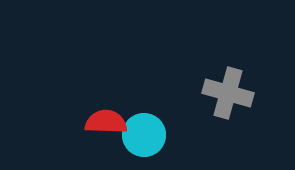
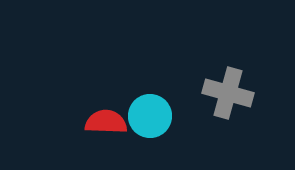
cyan circle: moved 6 px right, 19 px up
